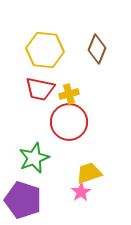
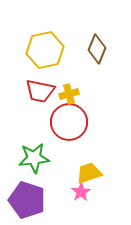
yellow hexagon: rotated 18 degrees counterclockwise
red trapezoid: moved 2 px down
green star: rotated 16 degrees clockwise
purple pentagon: moved 4 px right
